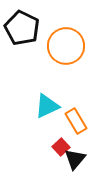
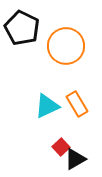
orange rectangle: moved 1 px right, 17 px up
black triangle: rotated 20 degrees clockwise
